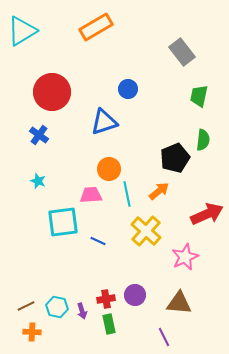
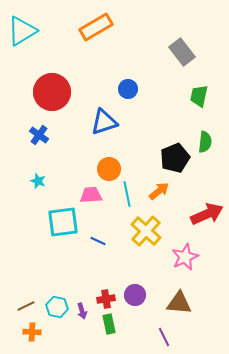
green semicircle: moved 2 px right, 2 px down
